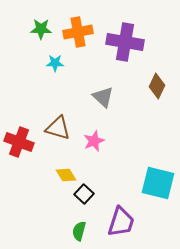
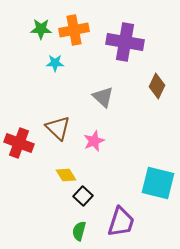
orange cross: moved 4 px left, 2 px up
brown triangle: rotated 28 degrees clockwise
red cross: moved 1 px down
black square: moved 1 px left, 2 px down
